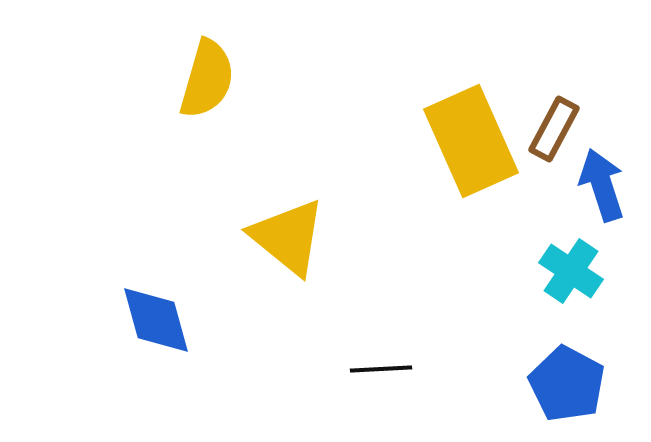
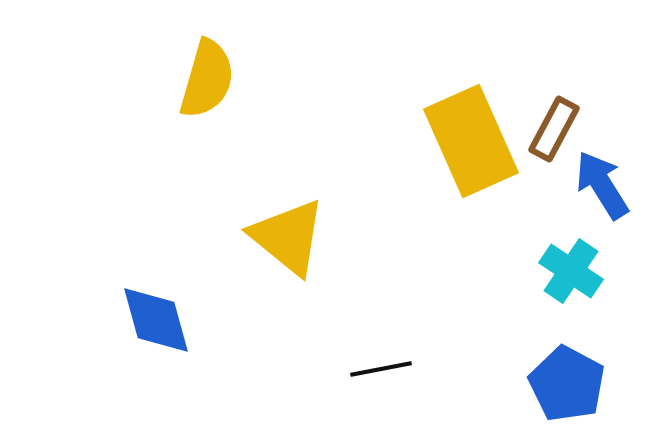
blue arrow: rotated 14 degrees counterclockwise
black line: rotated 8 degrees counterclockwise
